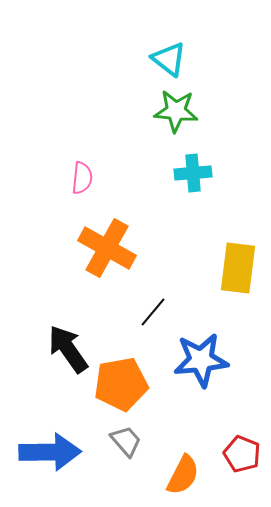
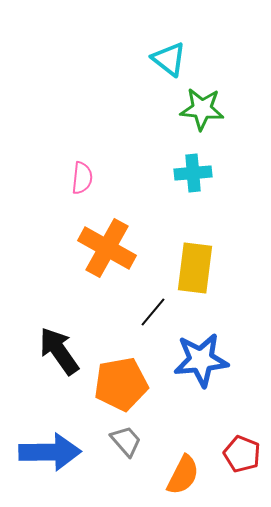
green star: moved 26 px right, 2 px up
yellow rectangle: moved 43 px left
black arrow: moved 9 px left, 2 px down
